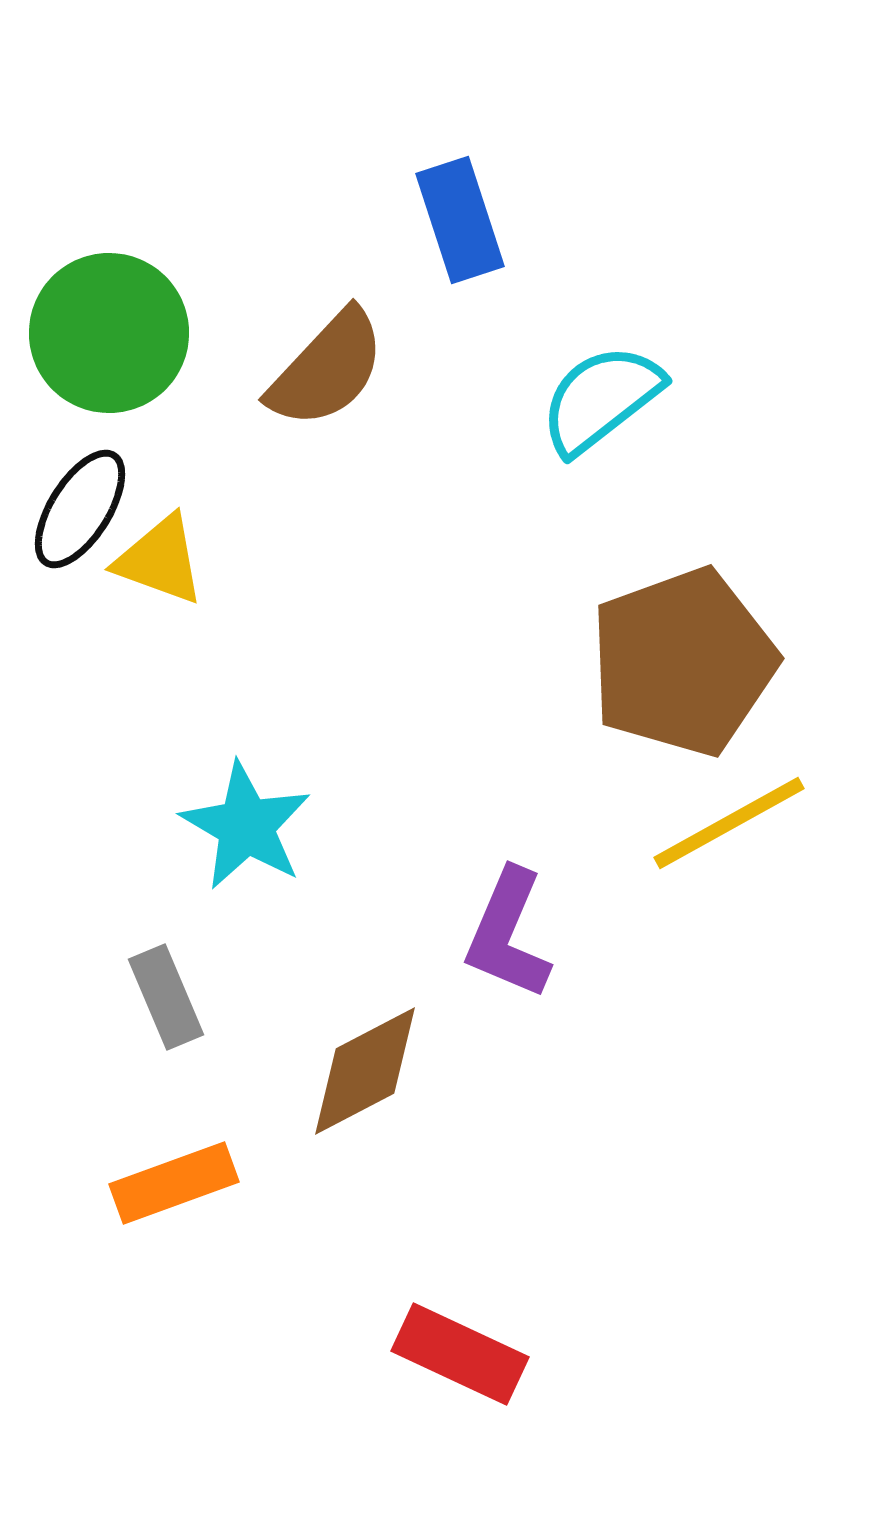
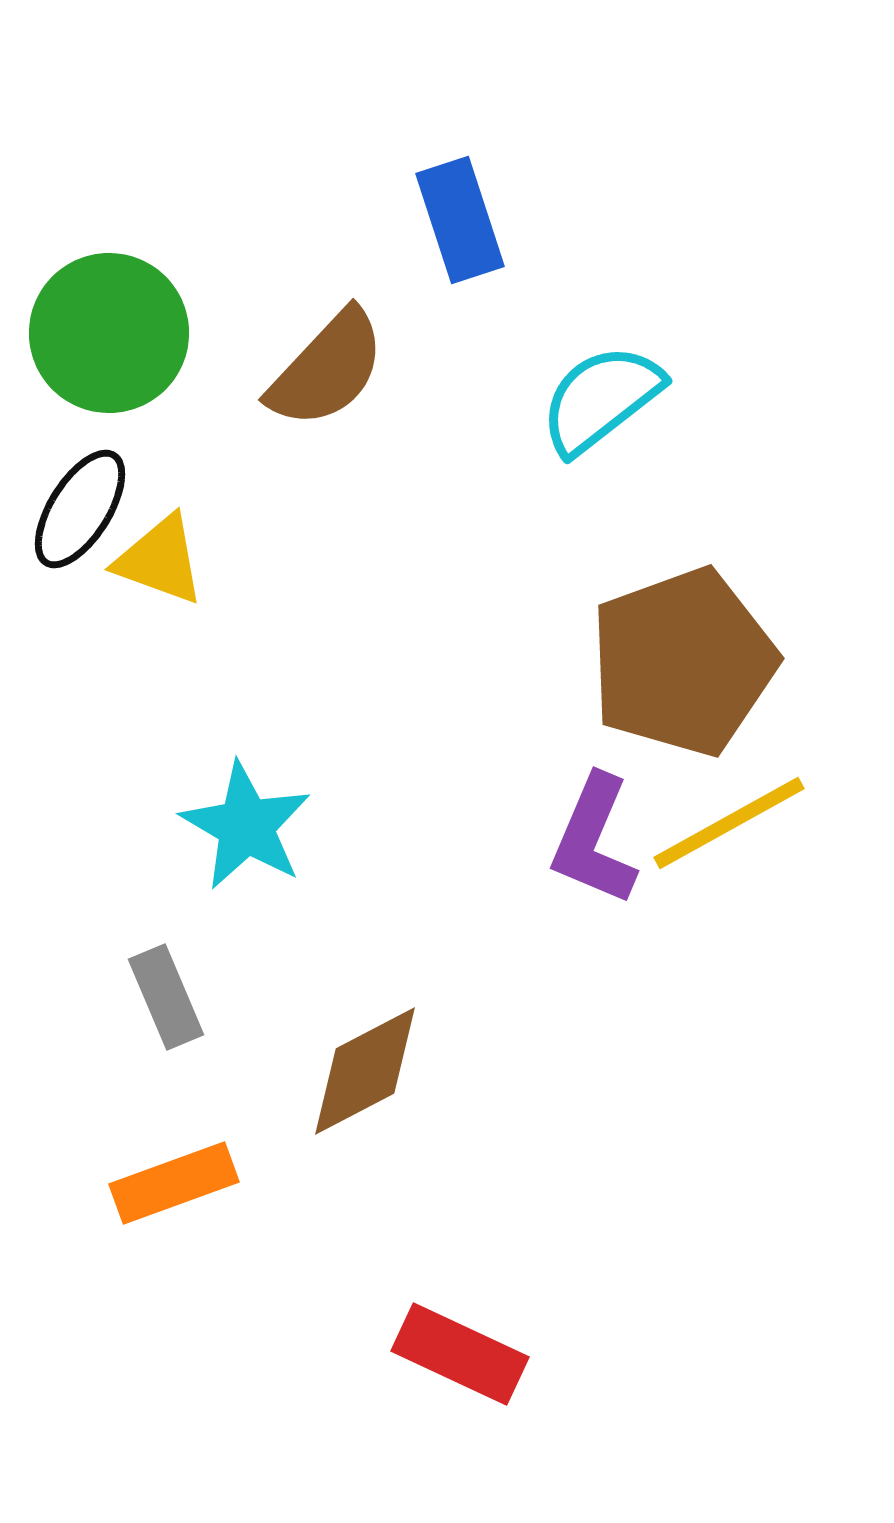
purple L-shape: moved 86 px right, 94 px up
